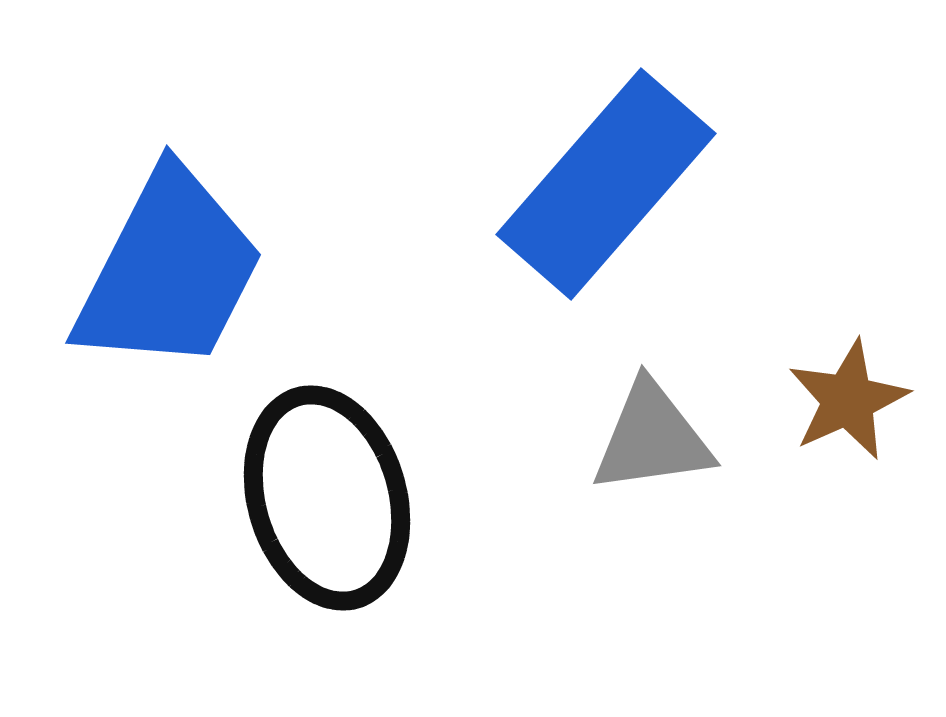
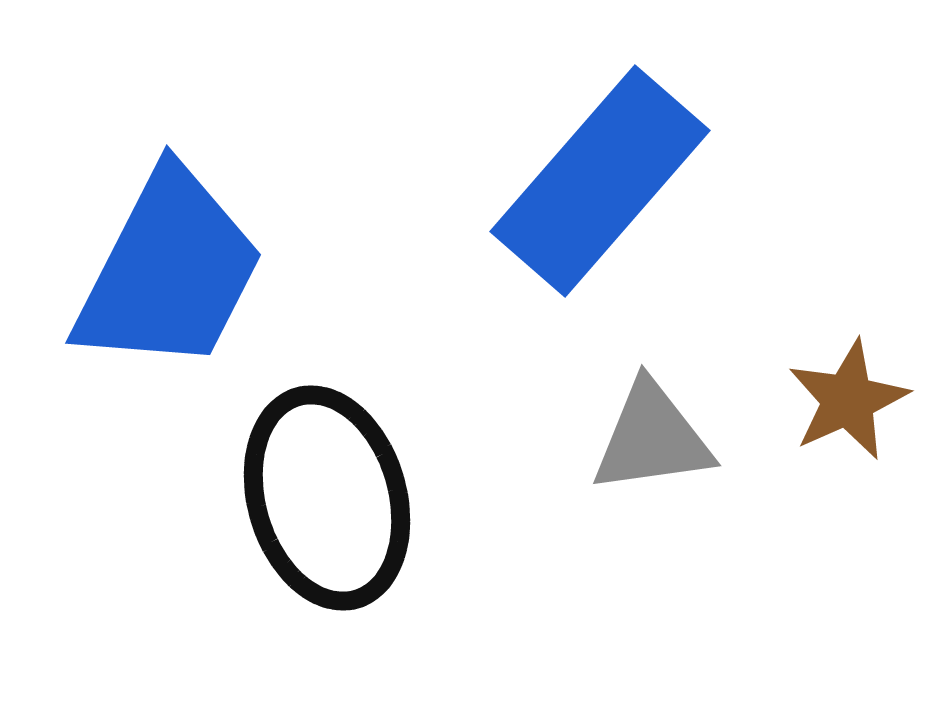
blue rectangle: moved 6 px left, 3 px up
